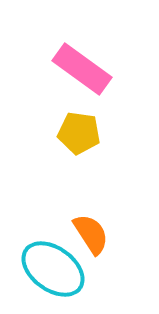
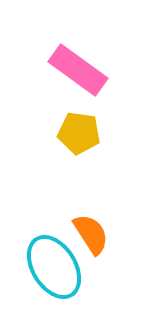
pink rectangle: moved 4 px left, 1 px down
cyan ellipse: moved 1 px right, 2 px up; rotated 22 degrees clockwise
